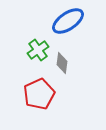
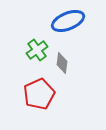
blue ellipse: rotated 12 degrees clockwise
green cross: moved 1 px left
